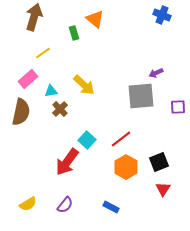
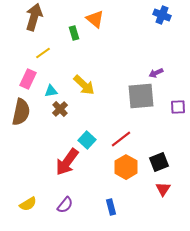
pink rectangle: rotated 24 degrees counterclockwise
blue rectangle: rotated 49 degrees clockwise
